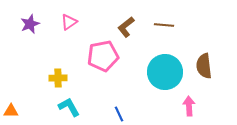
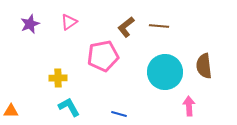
brown line: moved 5 px left, 1 px down
blue line: rotated 49 degrees counterclockwise
